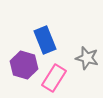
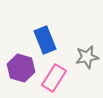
gray star: moved 1 px up; rotated 25 degrees counterclockwise
purple hexagon: moved 3 px left, 3 px down
